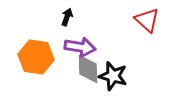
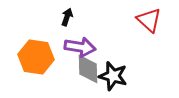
red triangle: moved 2 px right
